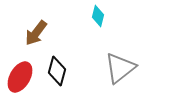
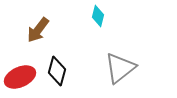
brown arrow: moved 2 px right, 3 px up
red ellipse: rotated 36 degrees clockwise
